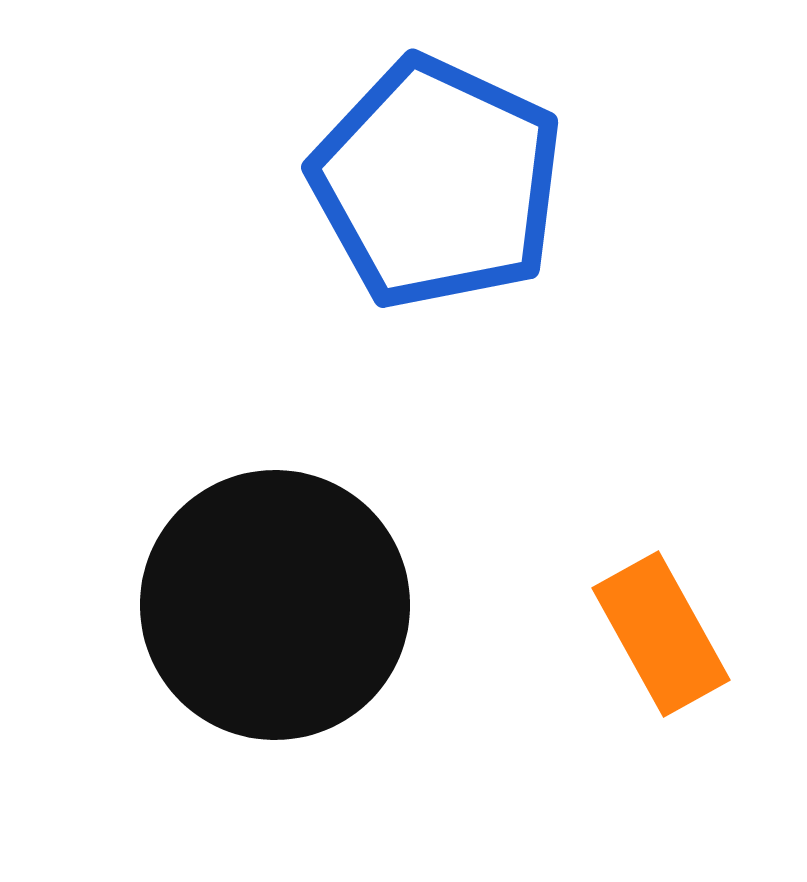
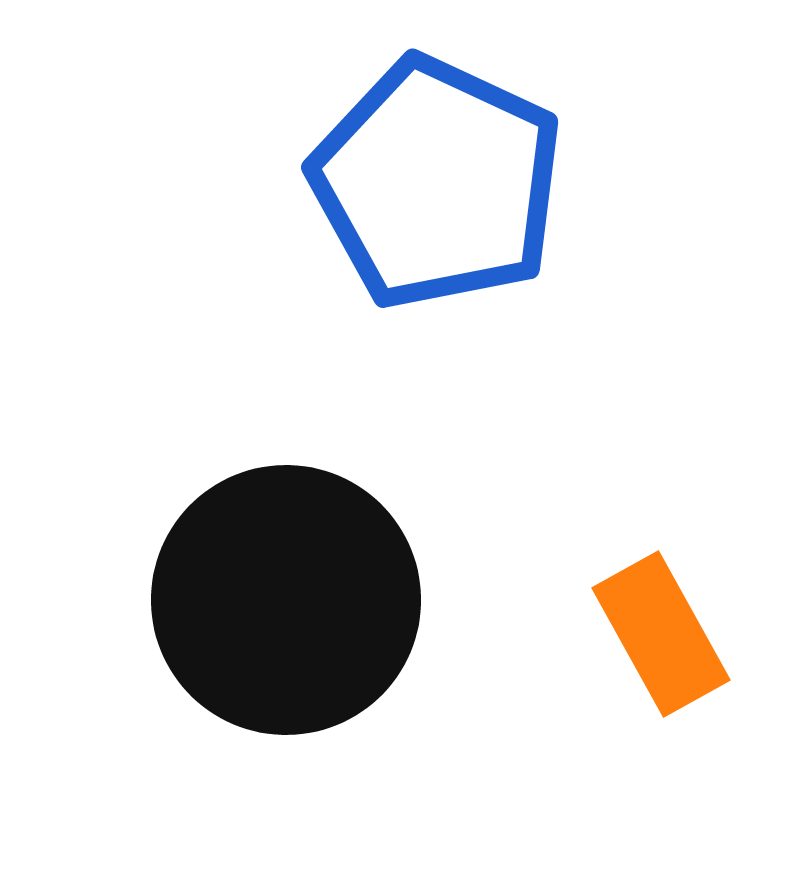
black circle: moved 11 px right, 5 px up
